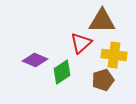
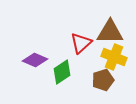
brown triangle: moved 8 px right, 11 px down
yellow cross: moved 2 px down; rotated 15 degrees clockwise
